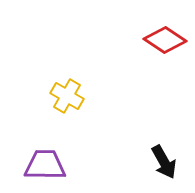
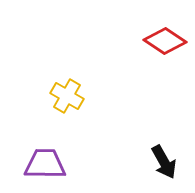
red diamond: moved 1 px down
purple trapezoid: moved 1 px up
